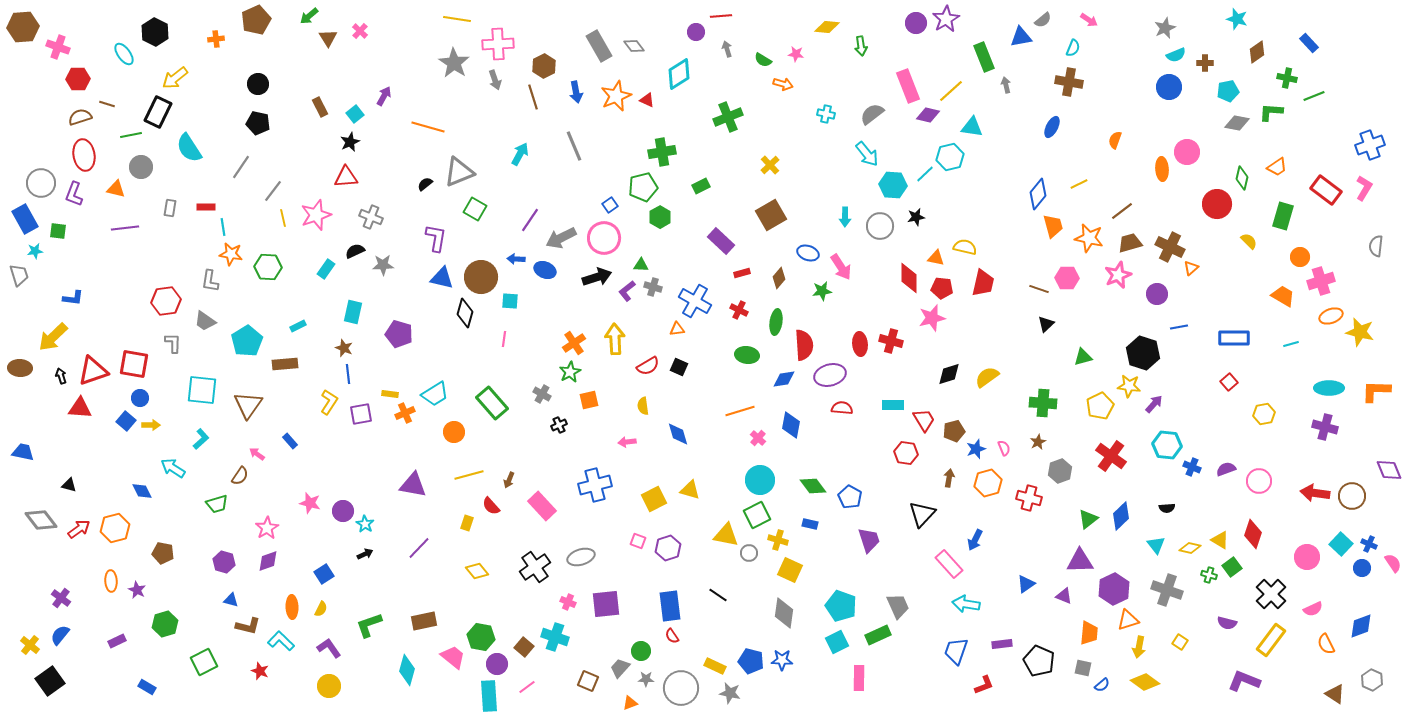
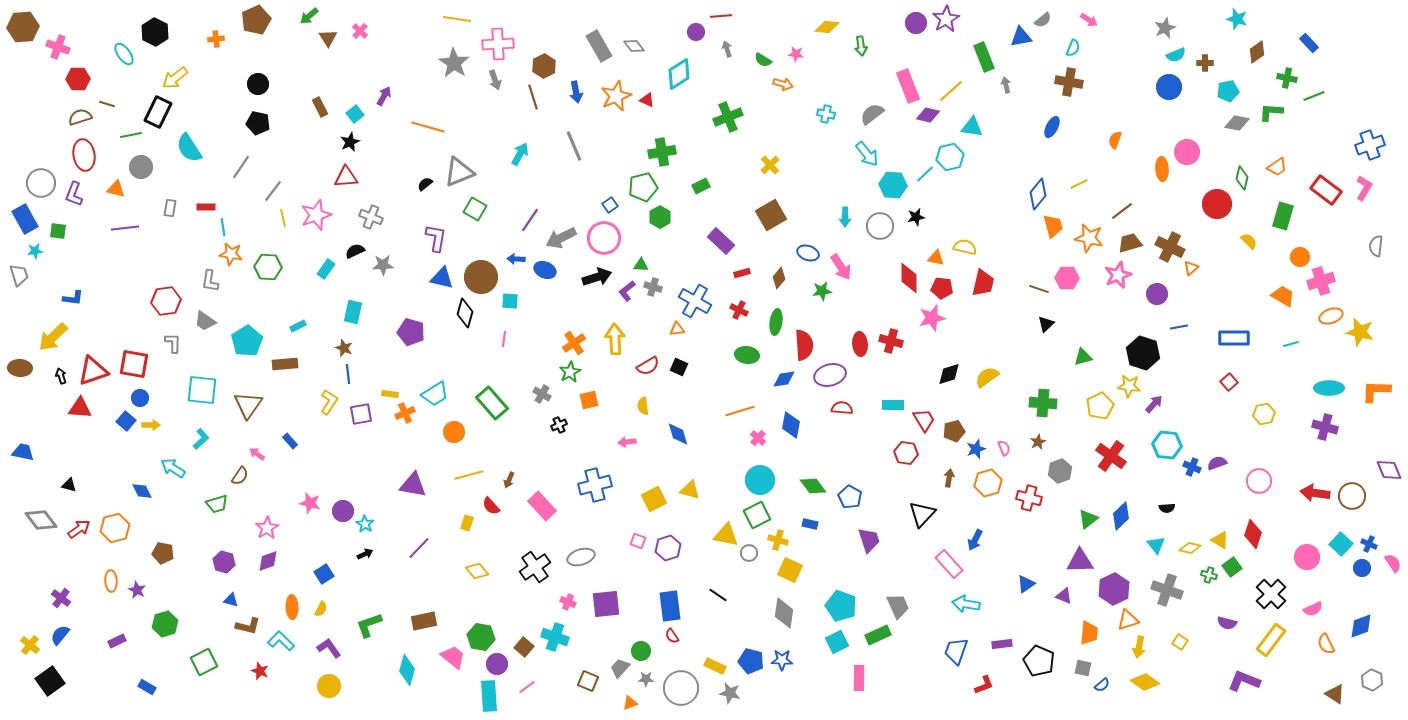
purple pentagon at (399, 334): moved 12 px right, 2 px up
purple semicircle at (1226, 469): moved 9 px left, 6 px up
